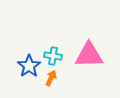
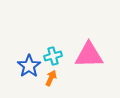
cyan cross: rotated 24 degrees counterclockwise
